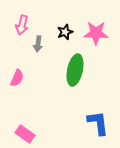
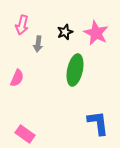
pink star: rotated 25 degrees clockwise
